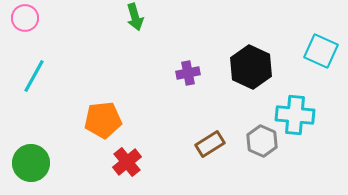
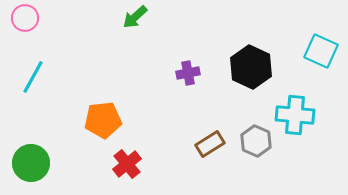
green arrow: rotated 64 degrees clockwise
cyan line: moved 1 px left, 1 px down
gray hexagon: moved 6 px left
red cross: moved 2 px down
